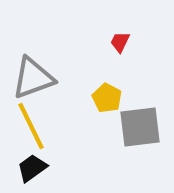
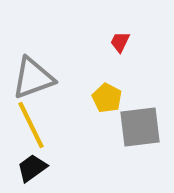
yellow line: moved 1 px up
